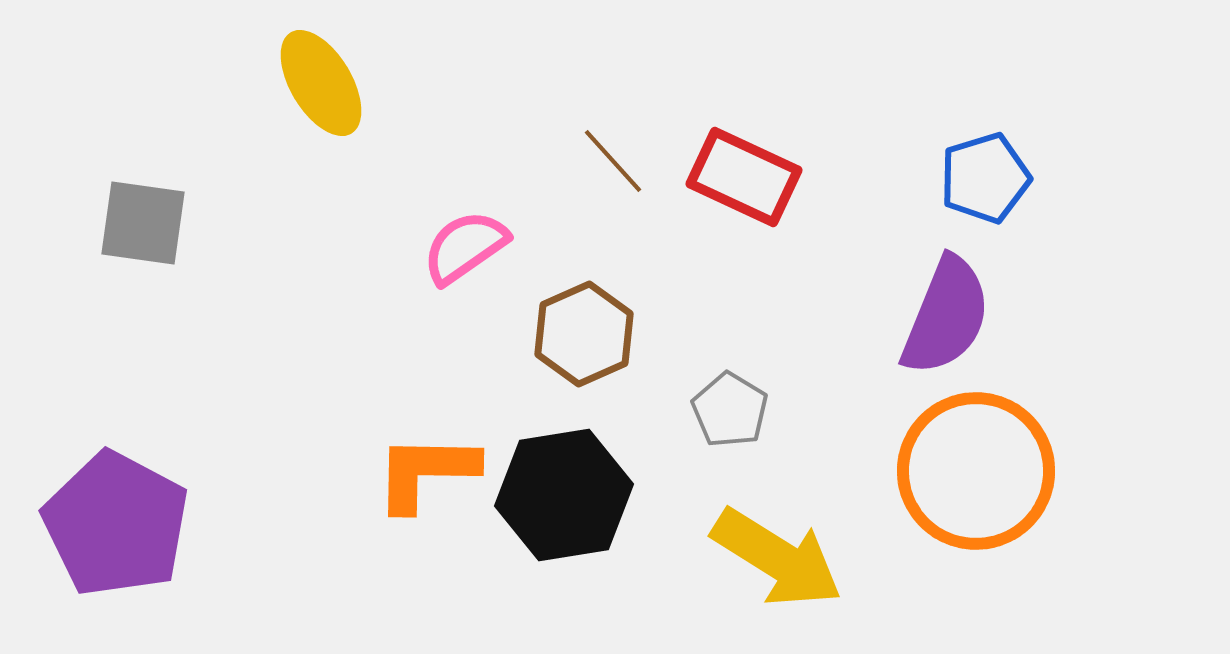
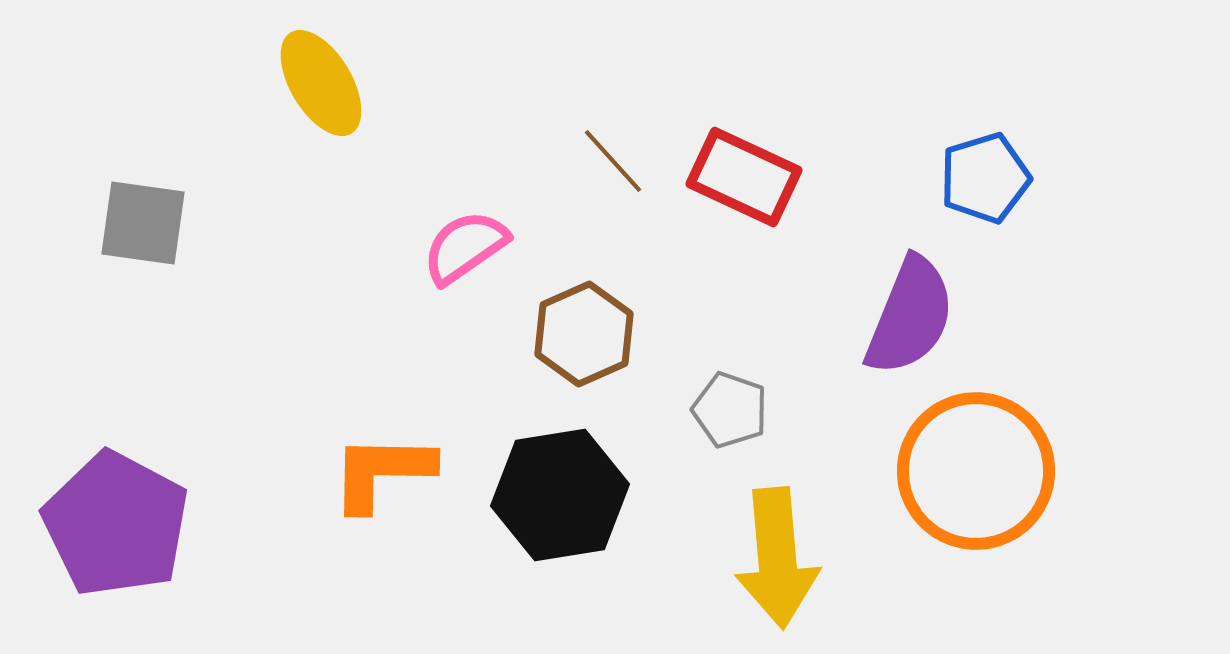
purple semicircle: moved 36 px left
gray pentagon: rotated 12 degrees counterclockwise
orange L-shape: moved 44 px left
black hexagon: moved 4 px left
yellow arrow: rotated 53 degrees clockwise
